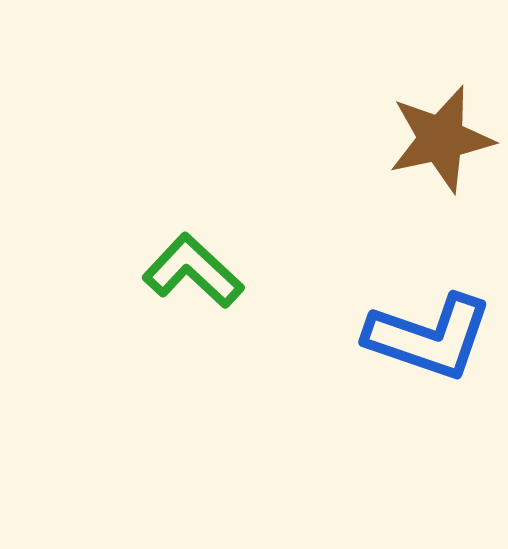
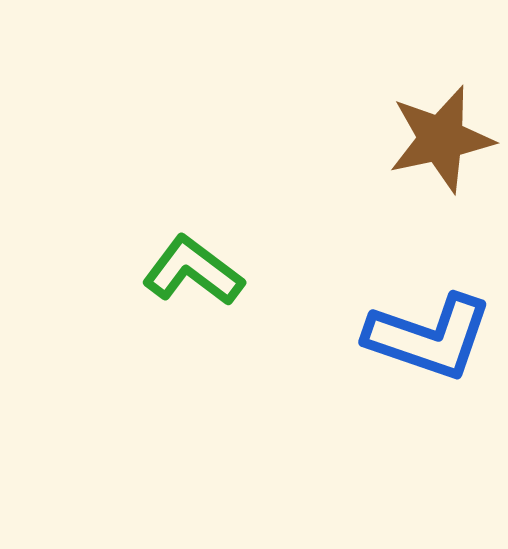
green L-shape: rotated 6 degrees counterclockwise
